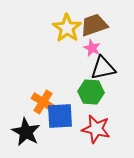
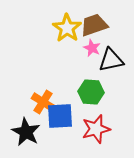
black triangle: moved 8 px right, 8 px up
red star: rotated 28 degrees counterclockwise
